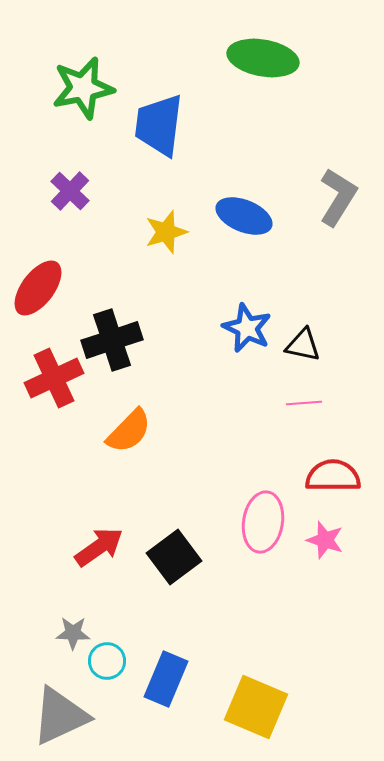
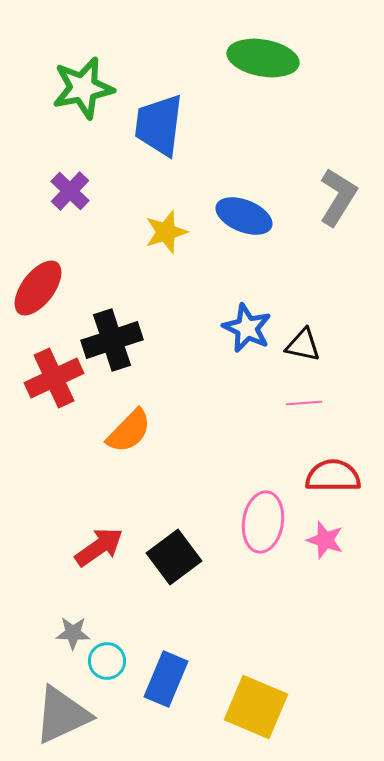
gray triangle: moved 2 px right, 1 px up
